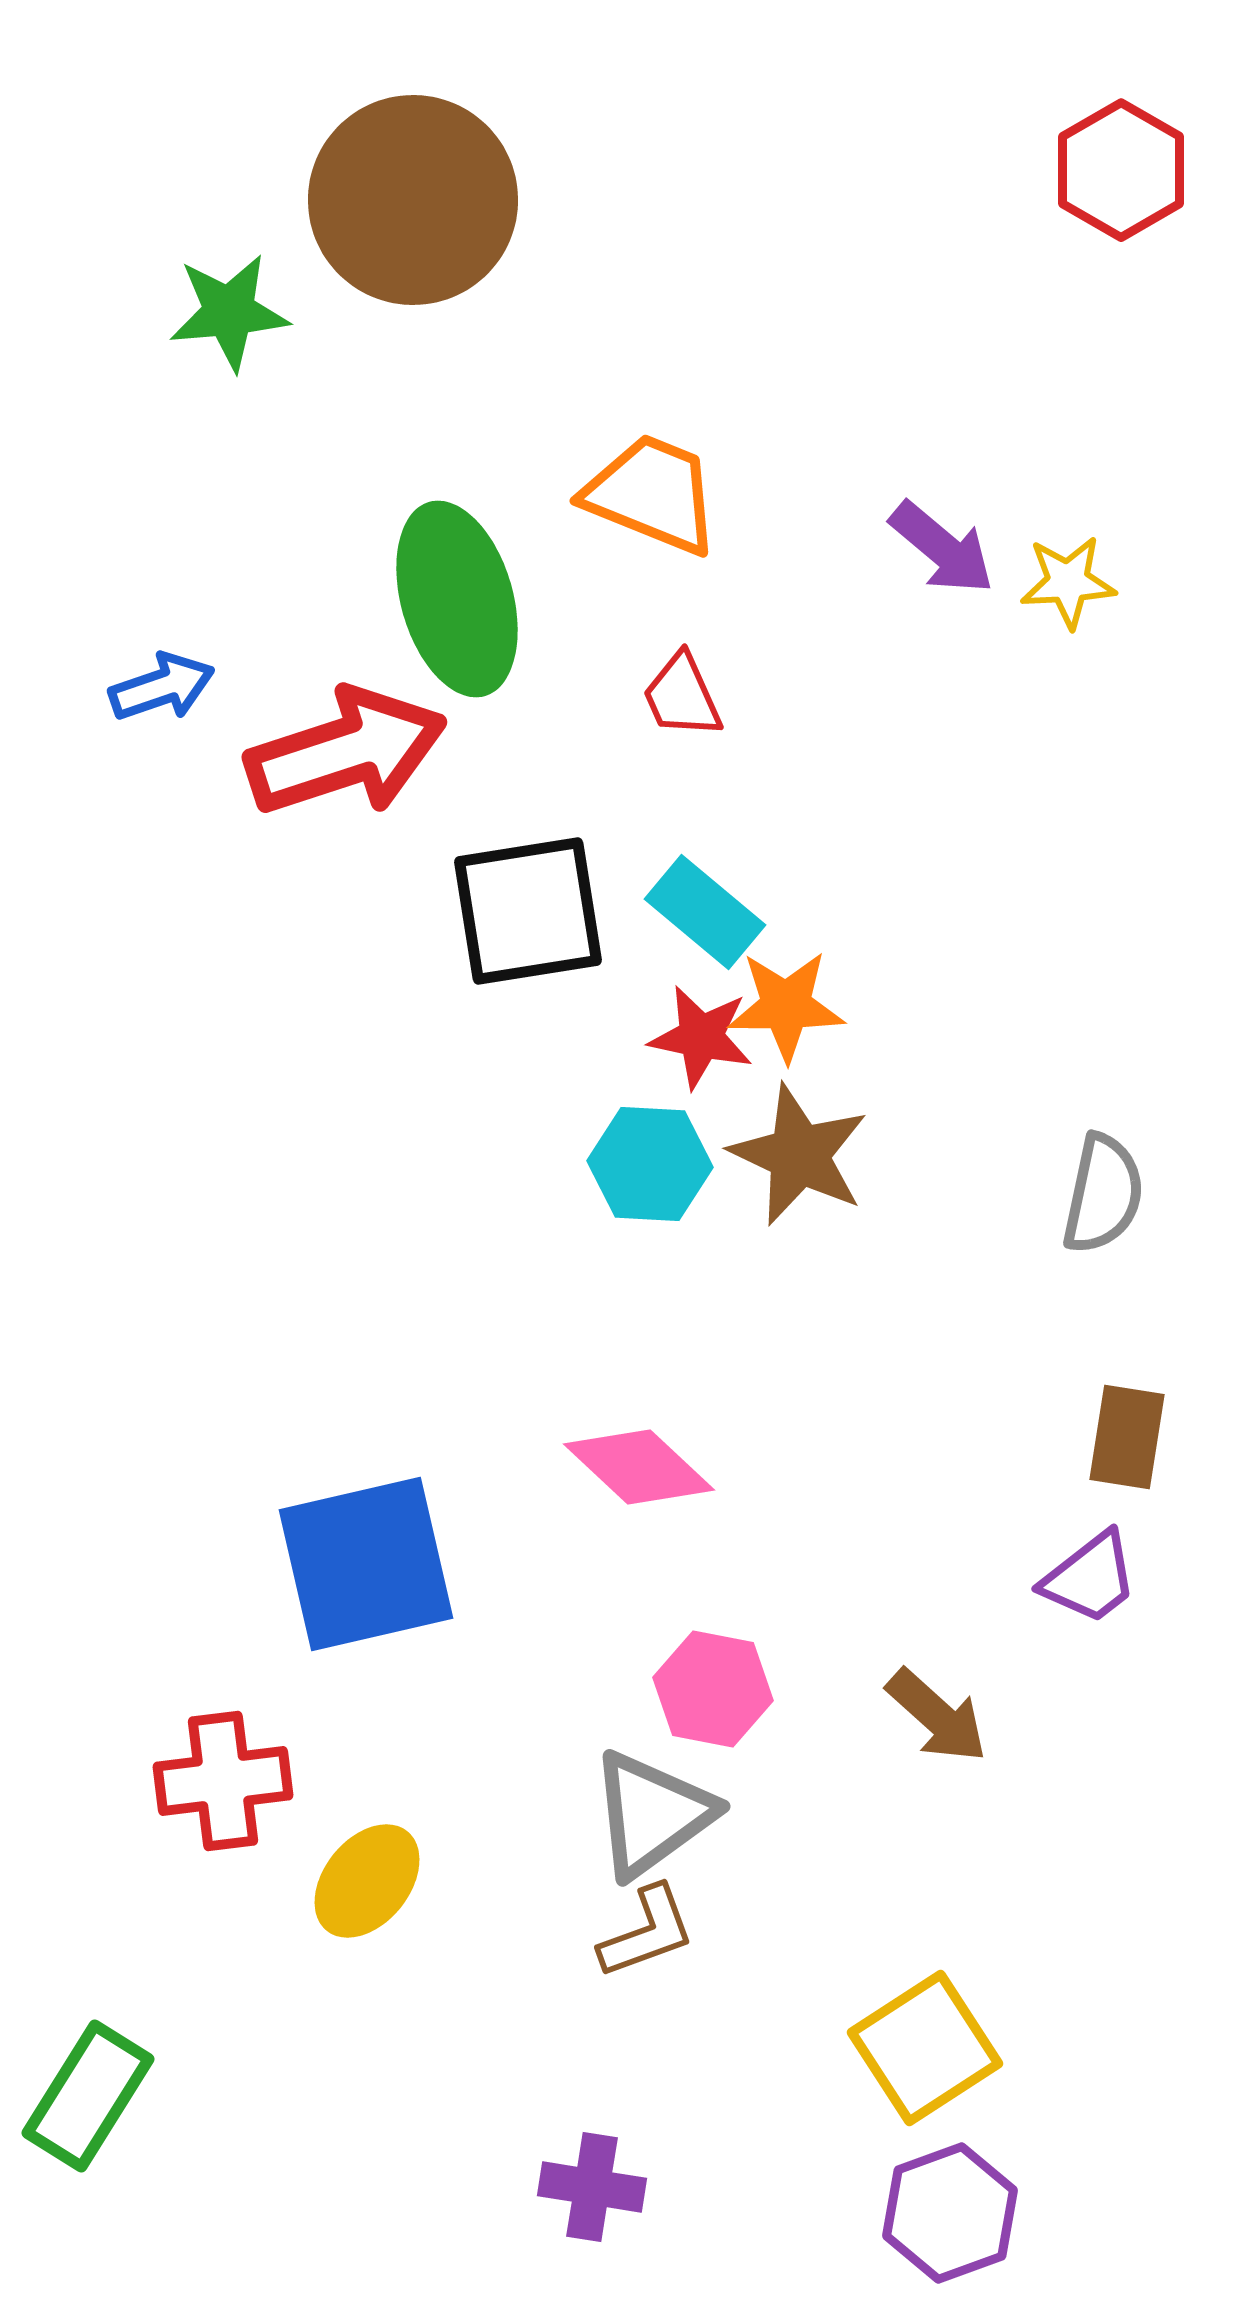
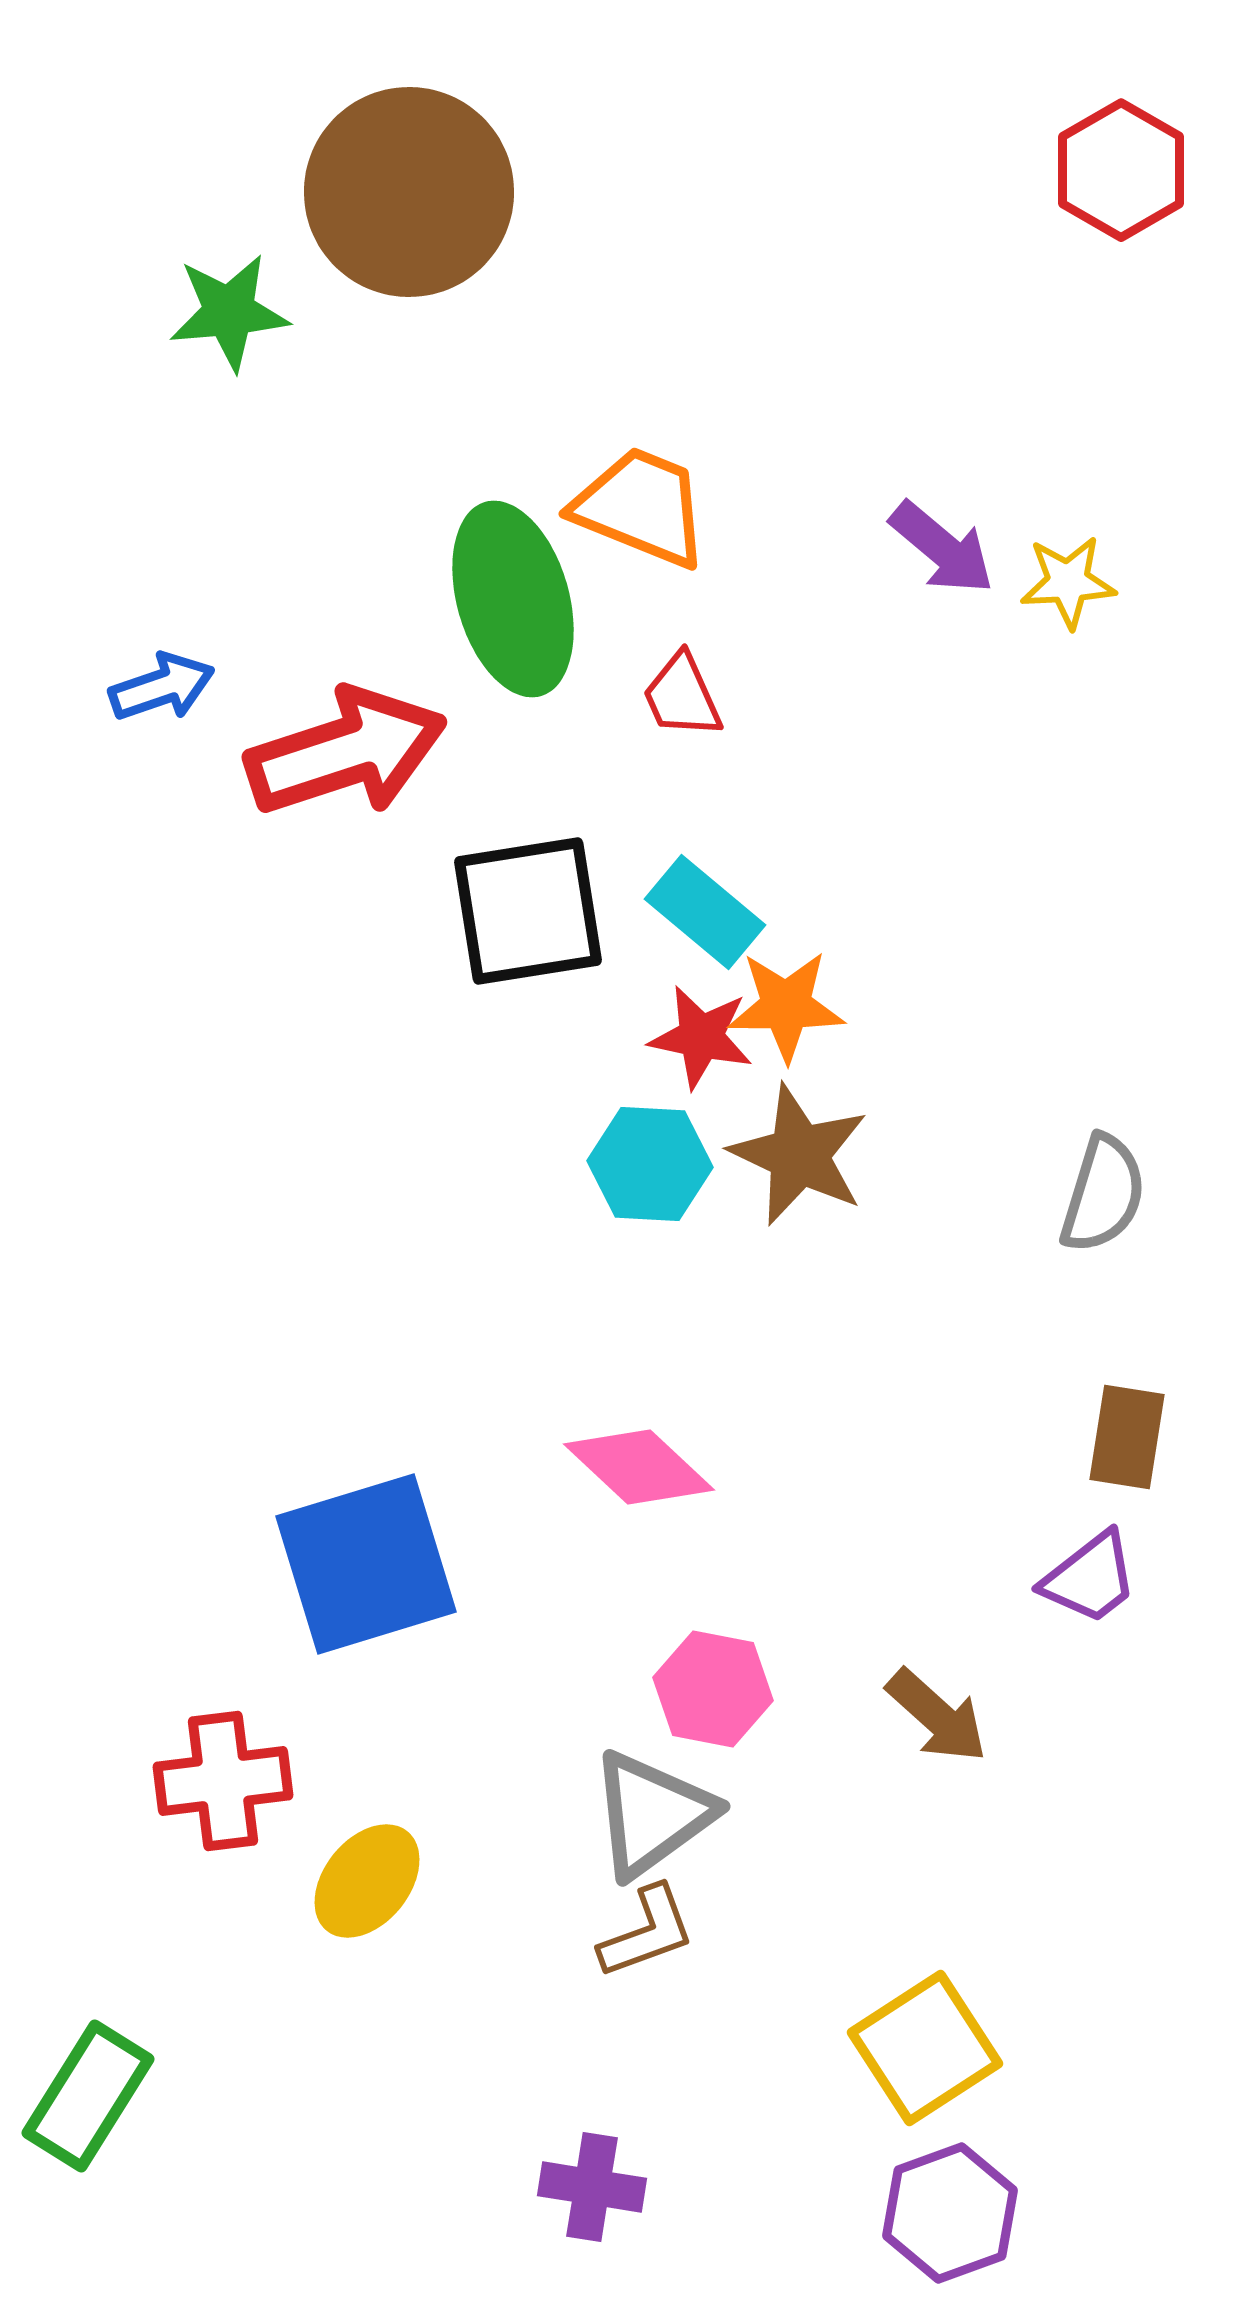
brown circle: moved 4 px left, 8 px up
orange trapezoid: moved 11 px left, 13 px down
green ellipse: moved 56 px right
gray semicircle: rotated 5 degrees clockwise
blue square: rotated 4 degrees counterclockwise
